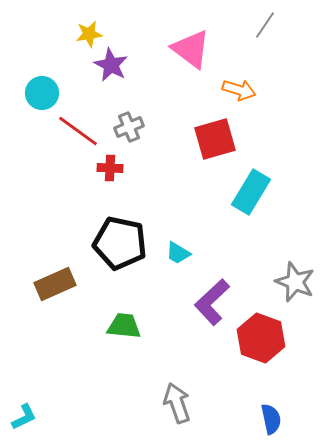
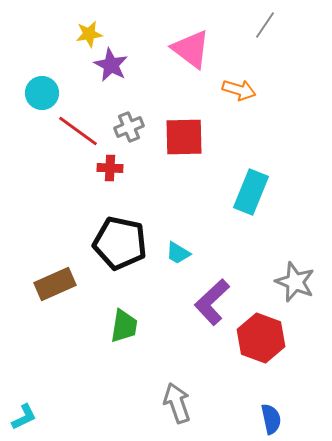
red square: moved 31 px left, 2 px up; rotated 15 degrees clockwise
cyan rectangle: rotated 9 degrees counterclockwise
green trapezoid: rotated 93 degrees clockwise
